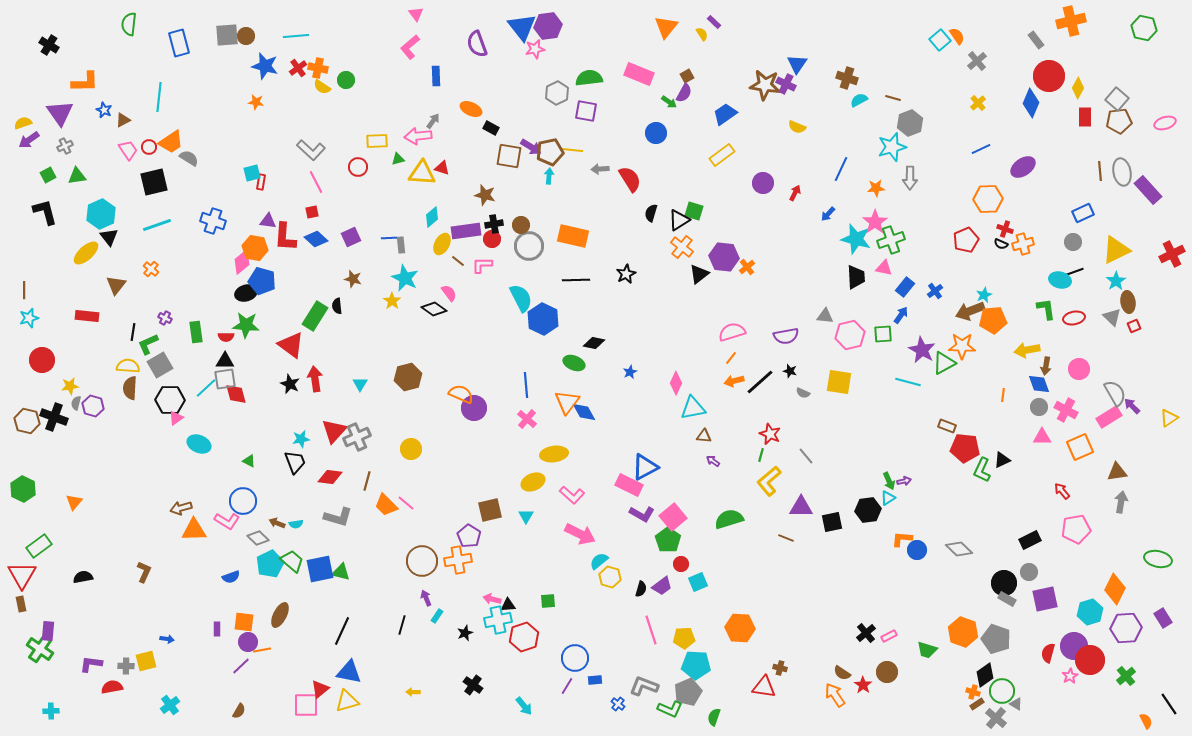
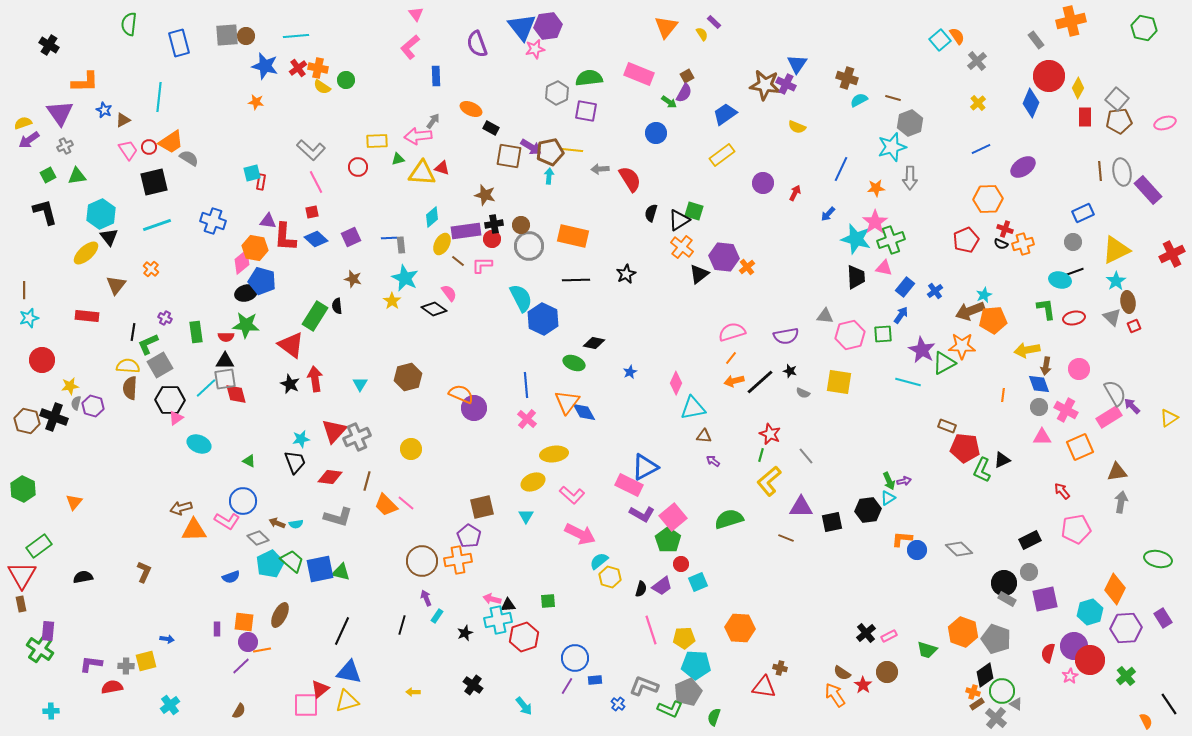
brown square at (490, 510): moved 8 px left, 3 px up
